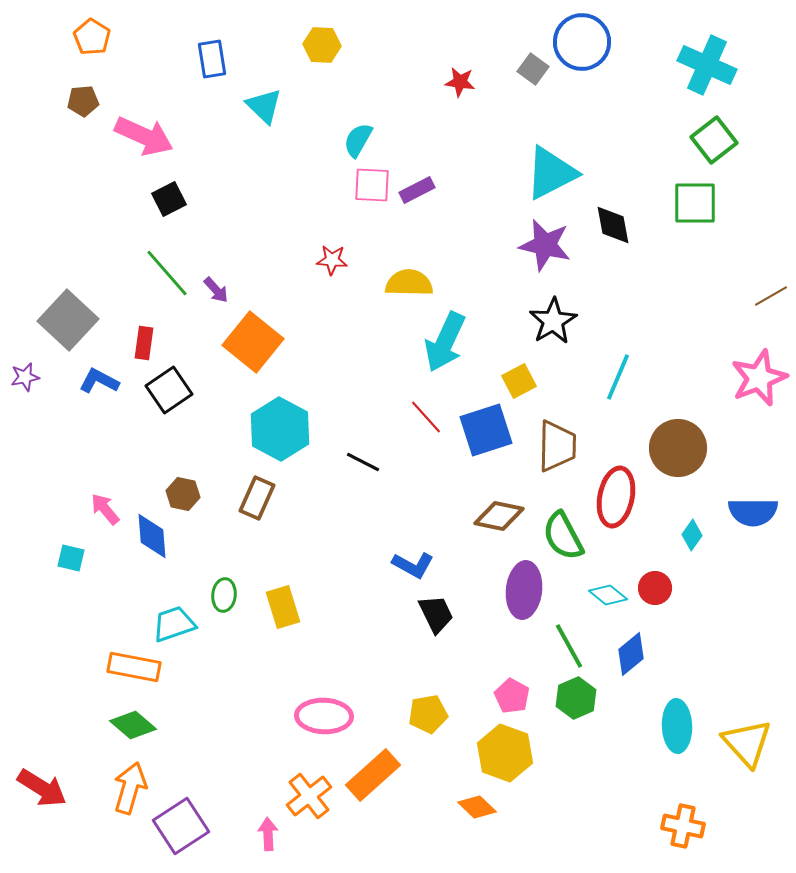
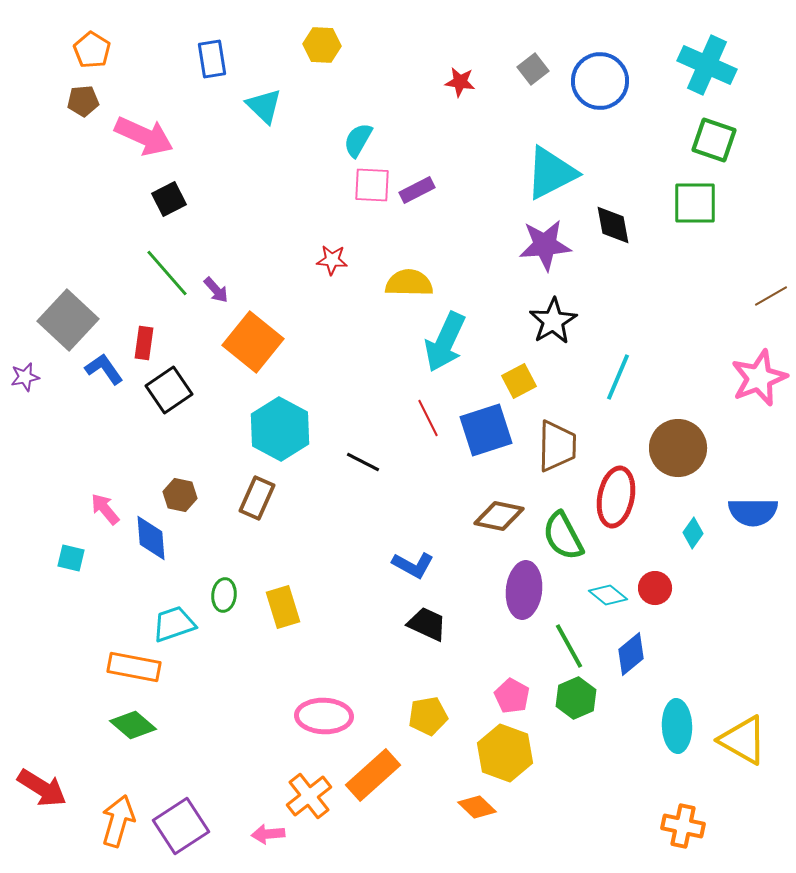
orange pentagon at (92, 37): moved 13 px down
blue circle at (582, 42): moved 18 px right, 39 px down
gray square at (533, 69): rotated 16 degrees clockwise
green square at (714, 140): rotated 33 degrees counterclockwise
purple star at (545, 245): rotated 18 degrees counterclockwise
blue L-shape at (99, 381): moved 5 px right, 12 px up; rotated 27 degrees clockwise
red line at (426, 417): moved 2 px right, 1 px down; rotated 15 degrees clockwise
brown hexagon at (183, 494): moved 3 px left, 1 px down
cyan diamond at (692, 535): moved 1 px right, 2 px up
blue diamond at (152, 536): moved 1 px left, 2 px down
black trapezoid at (436, 614): moved 9 px left, 10 px down; rotated 39 degrees counterclockwise
yellow pentagon at (428, 714): moved 2 px down
yellow triangle at (747, 743): moved 4 px left, 3 px up; rotated 18 degrees counterclockwise
orange arrow at (130, 788): moved 12 px left, 33 px down
pink arrow at (268, 834): rotated 92 degrees counterclockwise
